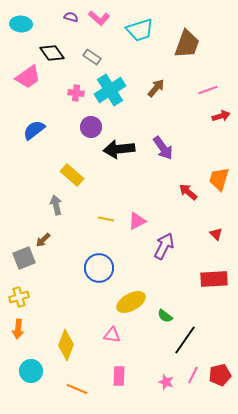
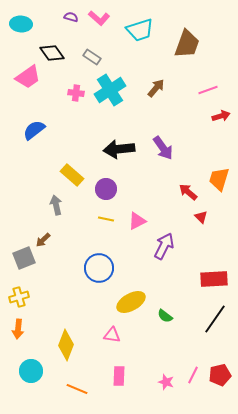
purple circle at (91, 127): moved 15 px right, 62 px down
red triangle at (216, 234): moved 15 px left, 17 px up
black line at (185, 340): moved 30 px right, 21 px up
